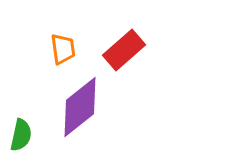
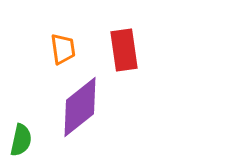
red rectangle: rotated 57 degrees counterclockwise
green semicircle: moved 5 px down
